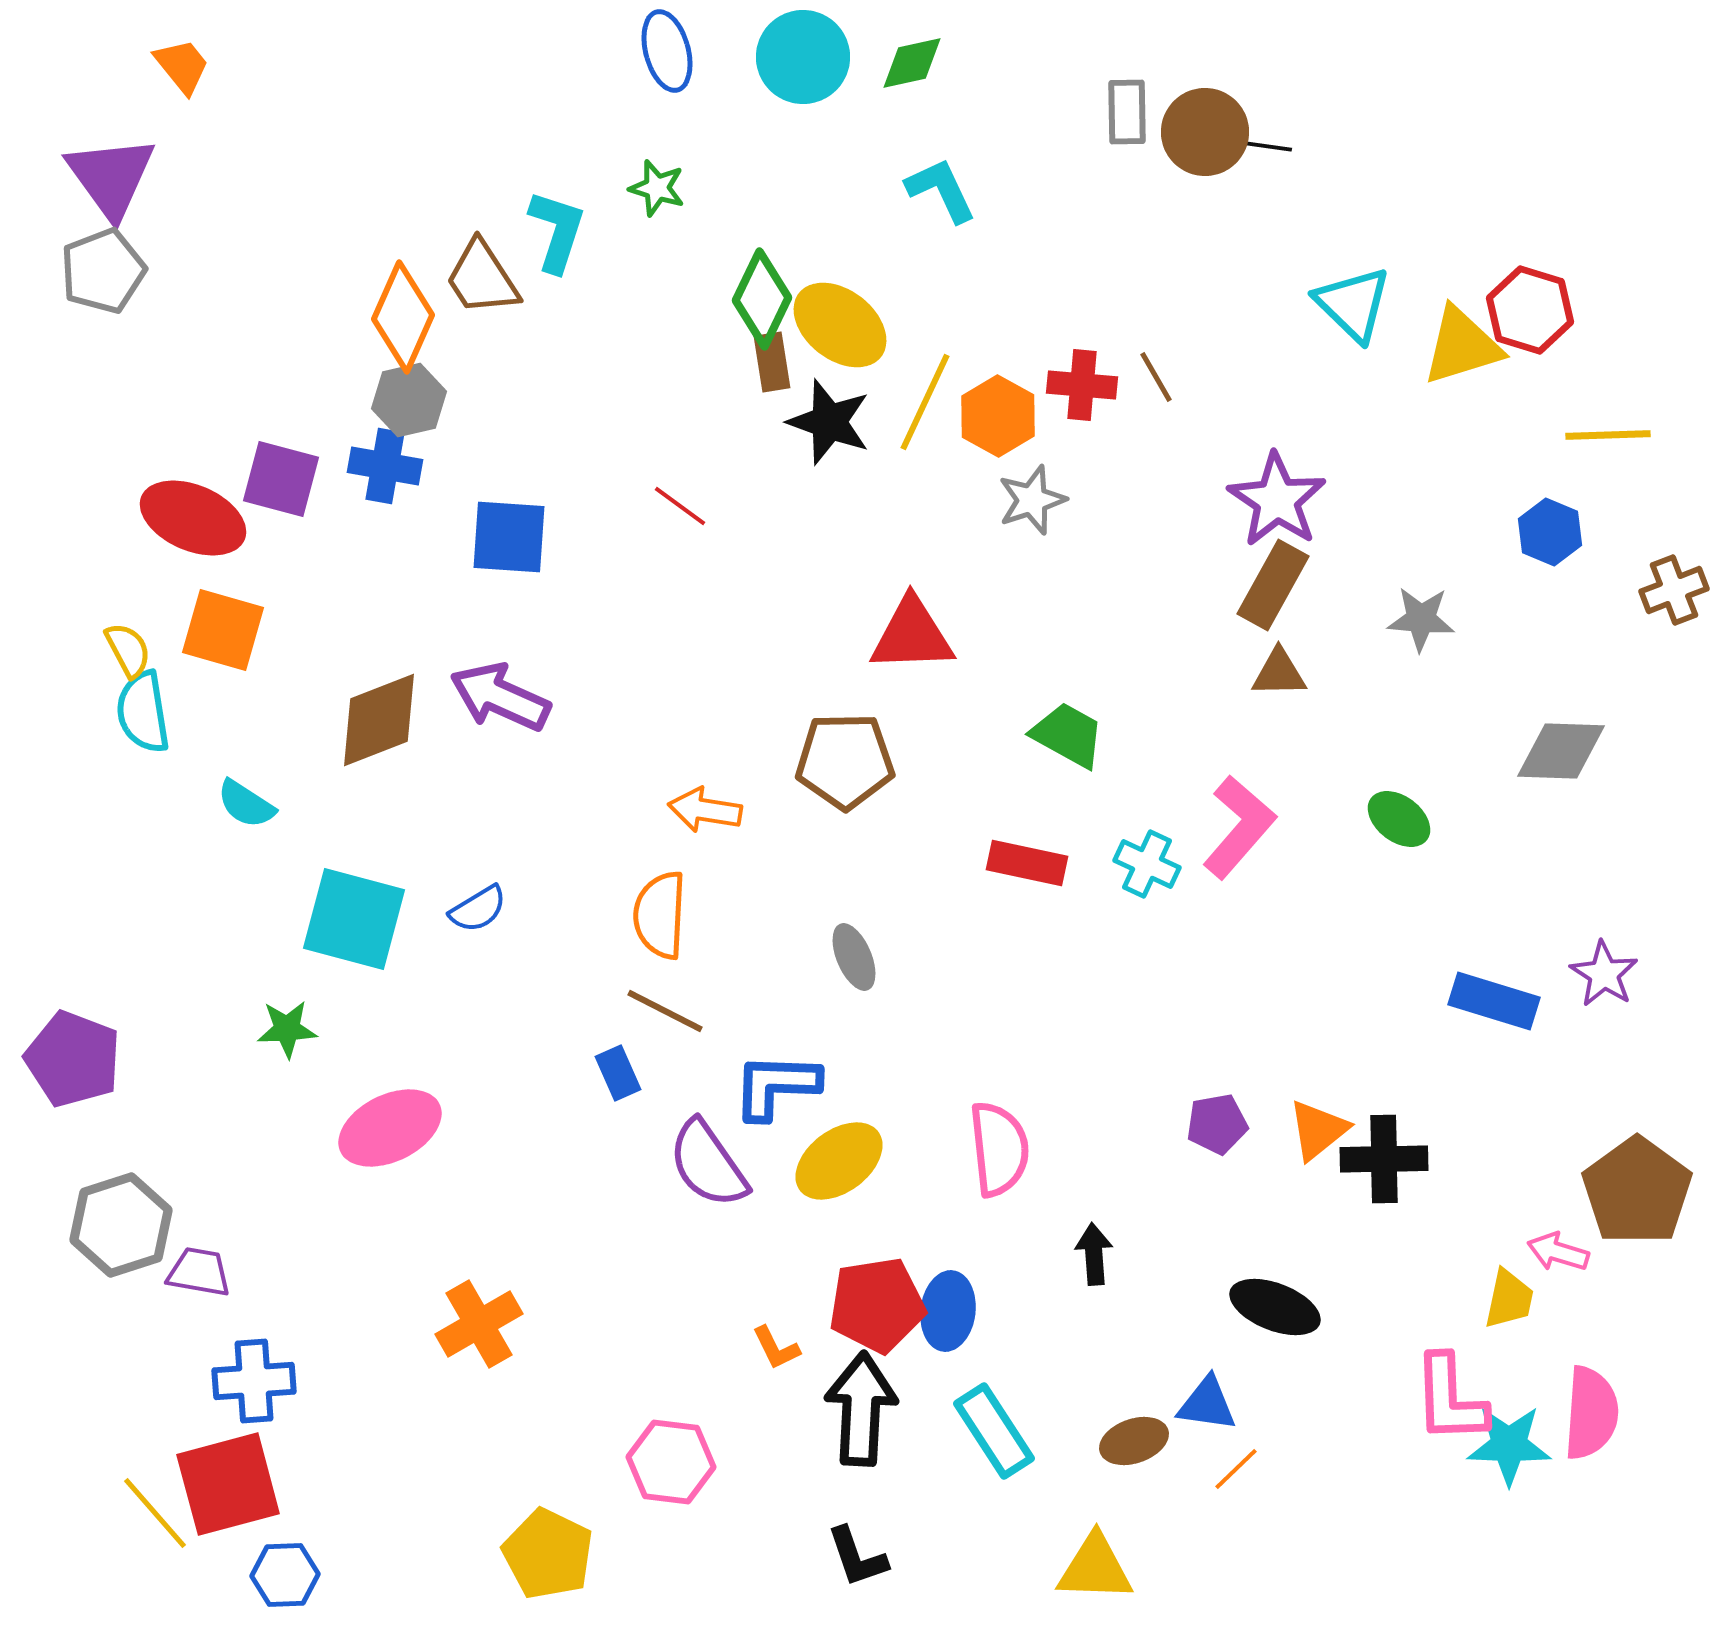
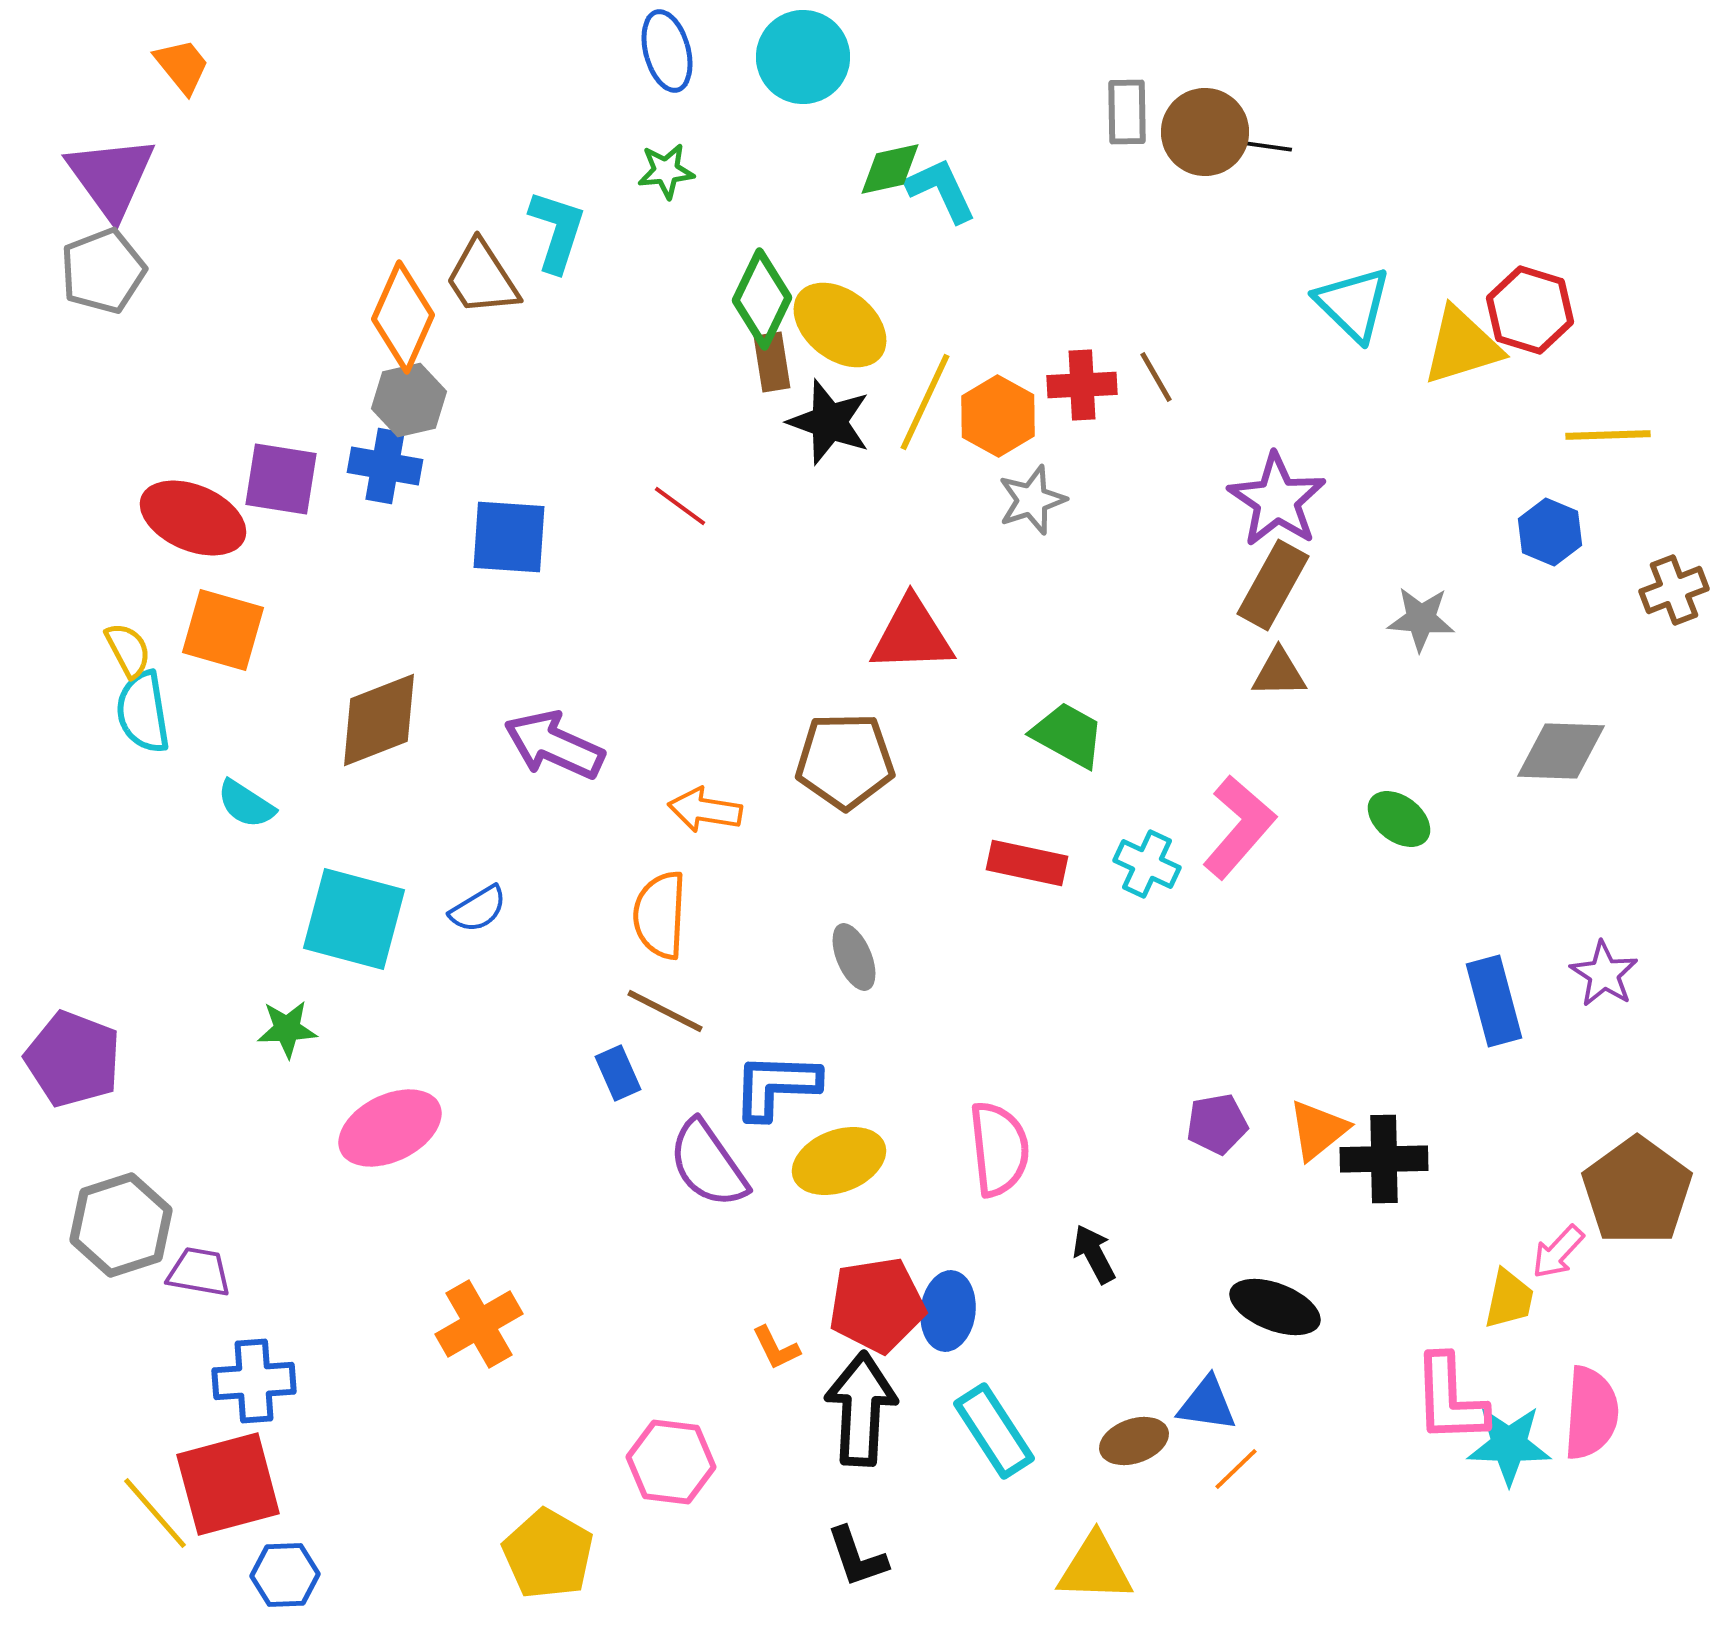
green diamond at (912, 63): moved 22 px left, 106 px down
green star at (657, 188): moved 9 px right, 17 px up; rotated 22 degrees counterclockwise
red cross at (1082, 385): rotated 8 degrees counterclockwise
purple square at (281, 479): rotated 6 degrees counterclockwise
purple arrow at (500, 697): moved 54 px right, 48 px down
blue rectangle at (1494, 1001): rotated 58 degrees clockwise
yellow ellipse at (839, 1161): rotated 16 degrees clockwise
pink arrow at (1558, 1252): rotated 64 degrees counterclockwise
black arrow at (1094, 1254): rotated 24 degrees counterclockwise
yellow pentagon at (548, 1554): rotated 4 degrees clockwise
